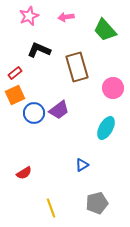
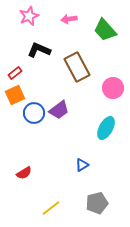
pink arrow: moved 3 px right, 2 px down
brown rectangle: rotated 12 degrees counterclockwise
yellow line: rotated 72 degrees clockwise
